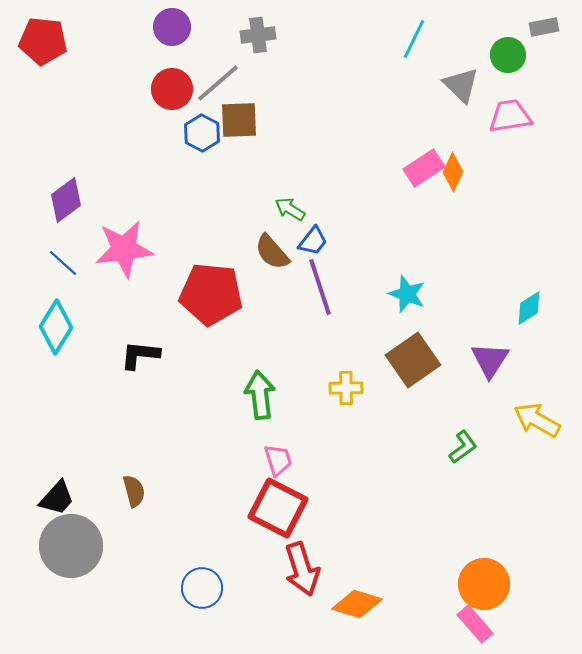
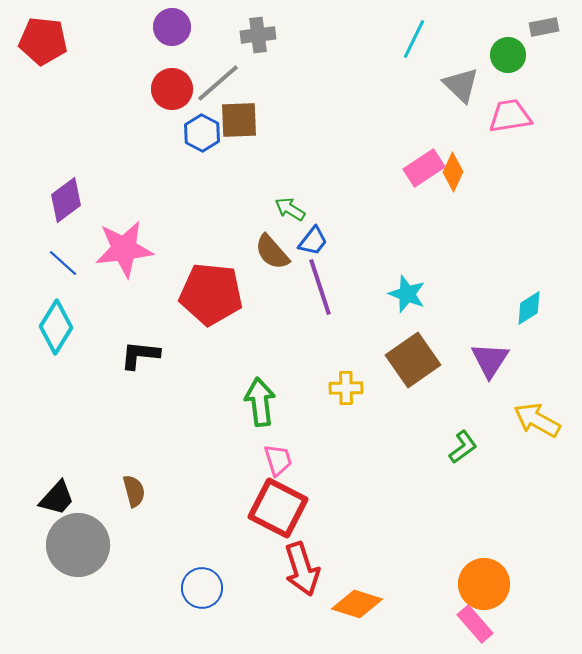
green arrow at (260, 395): moved 7 px down
gray circle at (71, 546): moved 7 px right, 1 px up
